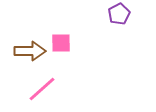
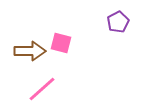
purple pentagon: moved 1 px left, 8 px down
pink square: rotated 15 degrees clockwise
